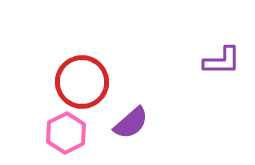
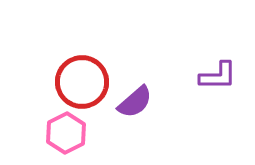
purple L-shape: moved 4 px left, 15 px down
purple semicircle: moved 4 px right, 21 px up
